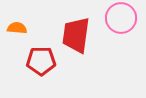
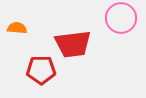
red trapezoid: moved 3 px left, 9 px down; rotated 105 degrees counterclockwise
red pentagon: moved 9 px down
